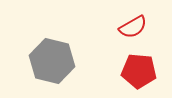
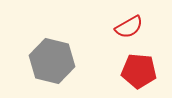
red semicircle: moved 4 px left
